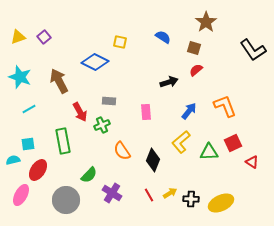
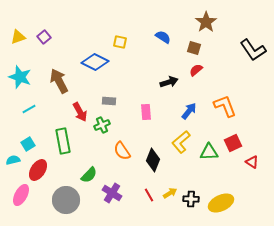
cyan square: rotated 24 degrees counterclockwise
